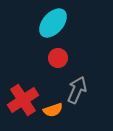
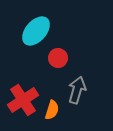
cyan ellipse: moved 17 px left, 8 px down
gray arrow: rotated 8 degrees counterclockwise
orange semicircle: moved 1 px left; rotated 54 degrees counterclockwise
